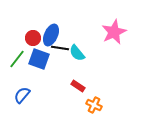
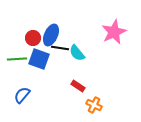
green line: rotated 48 degrees clockwise
